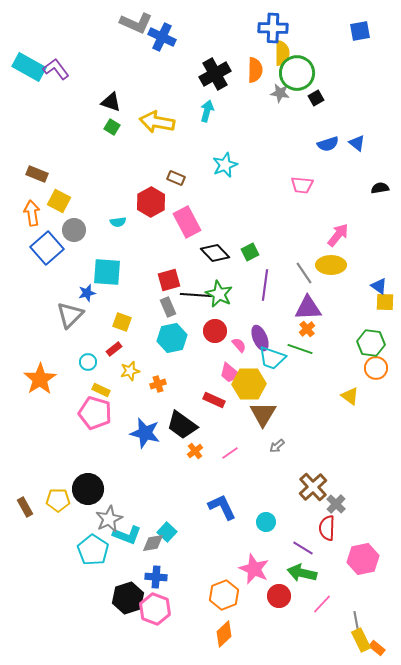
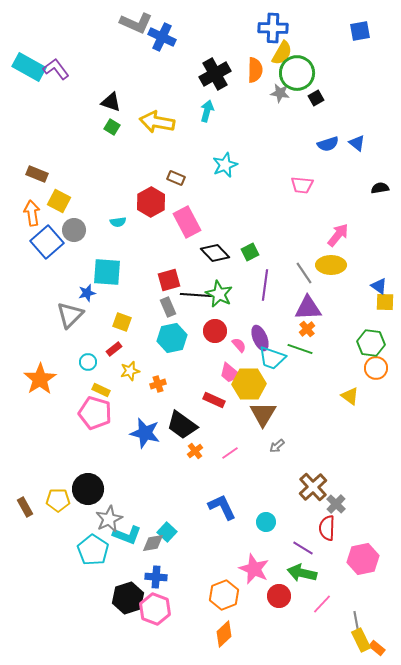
yellow semicircle at (282, 53): rotated 30 degrees clockwise
blue square at (47, 248): moved 6 px up
